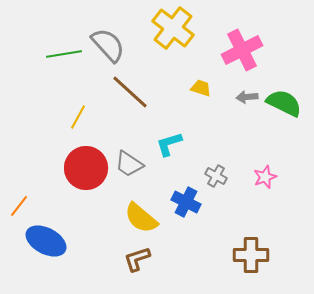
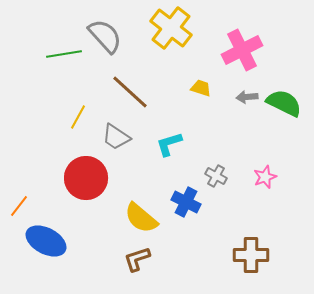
yellow cross: moved 2 px left
gray semicircle: moved 3 px left, 9 px up
gray trapezoid: moved 13 px left, 27 px up
red circle: moved 10 px down
